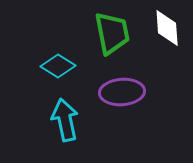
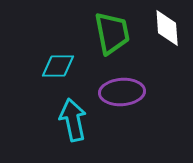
cyan diamond: rotated 32 degrees counterclockwise
cyan arrow: moved 8 px right
